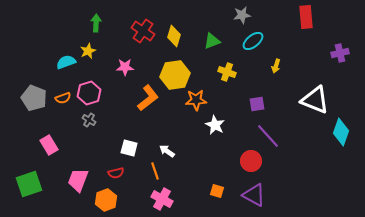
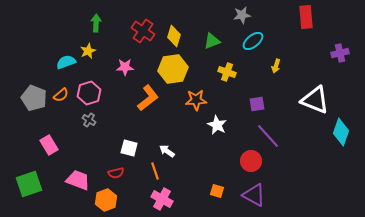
yellow hexagon: moved 2 px left, 6 px up
orange semicircle: moved 2 px left, 3 px up; rotated 21 degrees counterclockwise
white star: moved 2 px right
pink trapezoid: rotated 90 degrees clockwise
